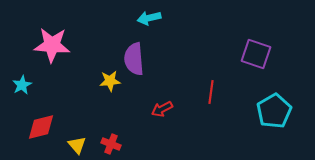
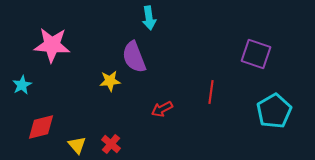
cyan arrow: rotated 85 degrees counterclockwise
purple semicircle: moved 2 px up; rotated 16 degrees counterclockwise
red cross: rotated 18 degrees clockwise
